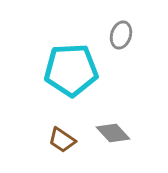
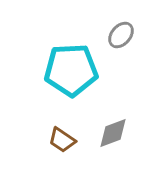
gray ellipse: rotated 24 degrees clockwise
gray diamond: rotated 68 degrees counterclockwise
